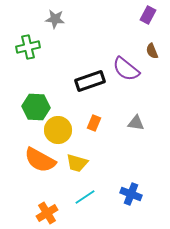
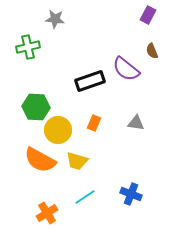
yellow trapezoid: moved 2 px up
